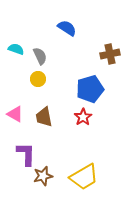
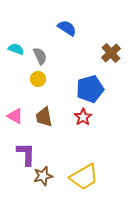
brown cross: moved 1 px right, 1 px up; rotated 30 degrees counterclockwise
pink triangle: moved 2 px down
